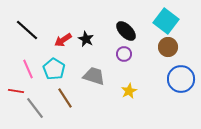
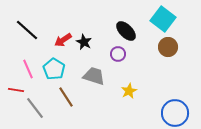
cyan square: moved 3 px left, 2 px up
black star: moved 2 px left, 3 px down
purple circle: moved 6 px left
blue circle: moved 6 px left, 34 px down
red line: moved 1 px up
brown line: moved 1 px right, 1 px up
